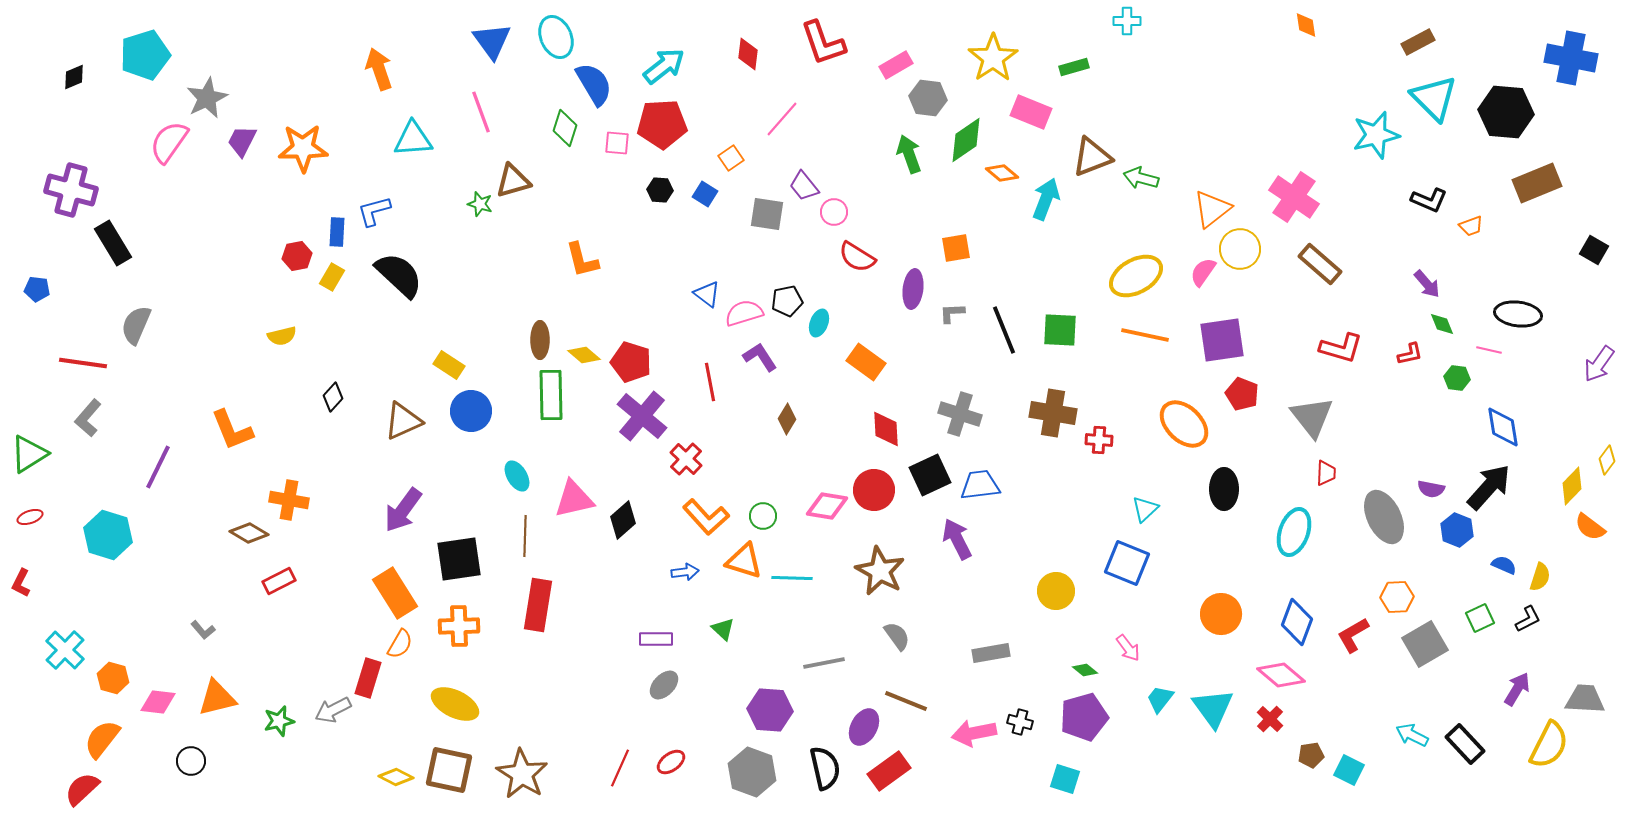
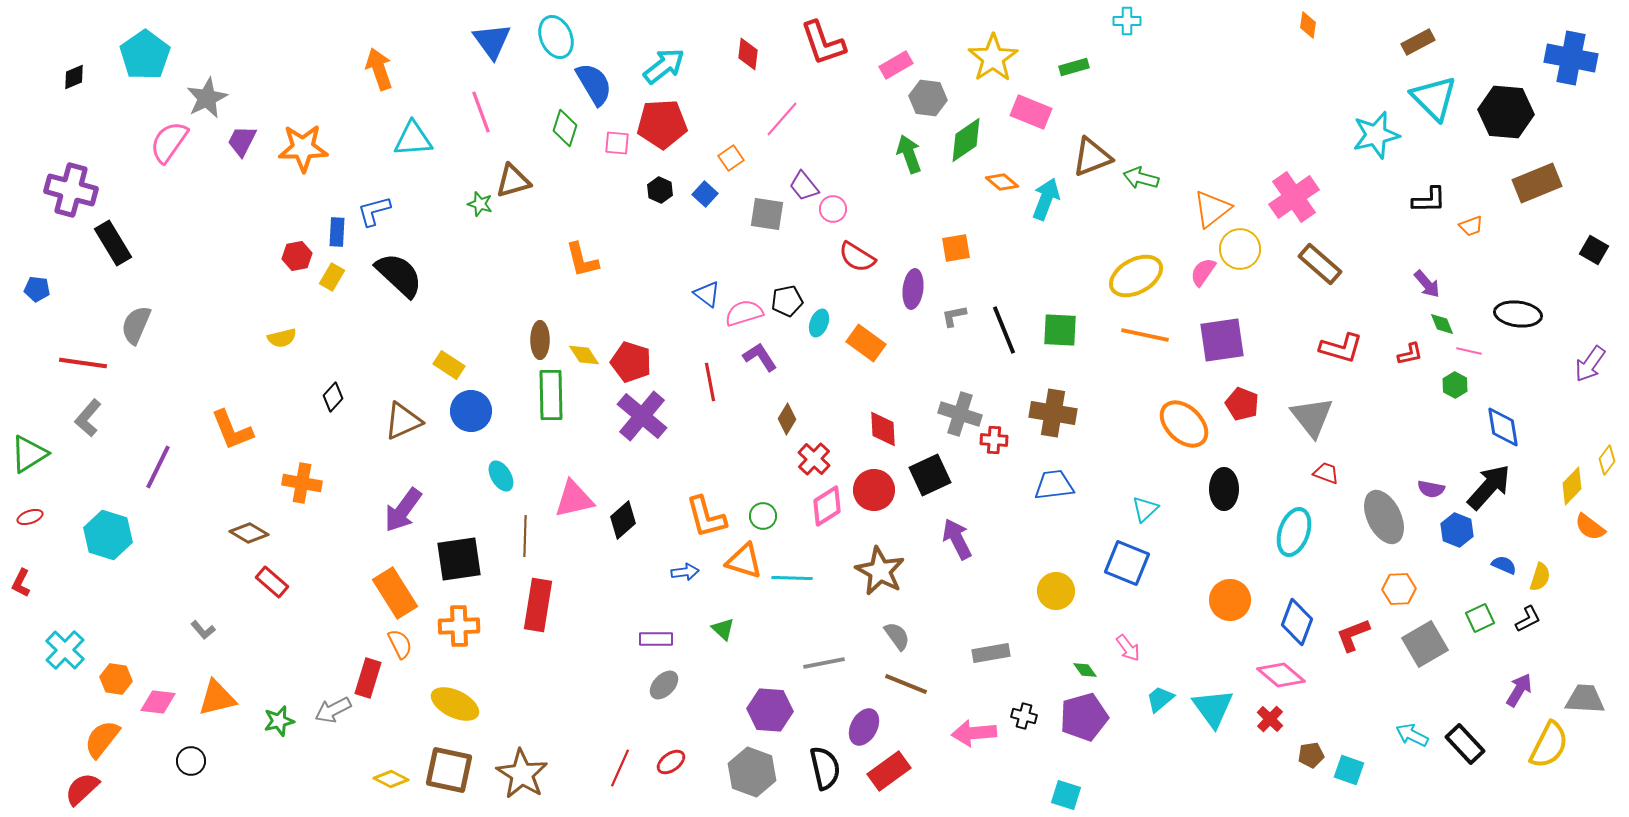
orange diamond at (1306, 25): moved 2 px right; rotated 16 degrees clockwise
cyan pentagon at (145, 55): rotated 18 degrees counterclockwise
orange diamond at (1002, 173): moved 9 px down
black hexagon at (660, 190): rotated 20 degrees clockwise
blue square at (705, 194): rotated 10 degrees clockwise
pink cross at (1294, 197): rotated 21 degrees clockwise
black L-shape at (1429, 200): rotated 24 degrees counterclockwise
pink circle at (834, 212): moved 1 px left, 3 px up
gray L-shape at (952, 313): moved 2 px right, 3 px down; rotated 8 degrees counterclockwise
yellow semicircle at (282, 336): moved 2 px down
pink line at (1489, 350): moved 20 px left, 1 px down
yellow diamond at (584, 355): rotated 16 degrees clockwise
orange rectangle at (866, 362): moved 19 px up
purple arrow at (1599, 364): moved 9 px left
green hexagon at (1457, 378): moved 2 px left, 7 px down; rotated 20 degrees clockwise
red pentagon at (1242, 394): moved 10 px down
red diamond at (886, 429): moved 3 px left
red cross at (1099, 440): moved 105 px left
red cross at (686, 459): moved 128 px right
red trapezoid at (1326, 473): rotated 72 degrees counterclockwise
cyan ellipse at (517, 476): moved 16 px left
blue trapezoid at (980, 485): moved 74 px right
orange cross at (289, 500): moved 13 px right, 17 px up
pink diamond at (827, 506): rotated 42 degrees counterclockwise
orange L-shape at (706, 517): rotated 27 degrees clockwise
red rectangle at (279, 581): moved 7 px left, 1 px down; rotated 68 degrees clockwise
orange hexagon at (1397, 597): moved 2 px right, 8 px up
orange circle at (1221, 614): moved 9 px right, 14 px up
red L-shape at (1353, 635): rotated 9 degrees clockwise
orange semicircle at (400, 644): rotated 56 degrees counterclockwise
green diamond at (1085, 670): rotated 15 degrees clockwise
orange hexagon at (113, 678): moved 3 px right, 1 px down; rotated 8 degrees counterclockwise
purple arrow at (1517, 689): moved 2 px right, 1 px down
cyan trapezoid at (1160, 699): rotated 12 degrees clockwise
brown line at (906, 701): moved 17 px up
black cross at (1020, 722): moved 4 px right, 6 px up
pink arrow at (974, 733): rotated 6 degrees clockwise
cyan square at (1349, 770): rotated 8 degrees counterclockwise
yellow diamond at (396, 777): moved 5 px left, 2 px down
cyan square at (1065, 779): moved 1 px right, 16 px down
